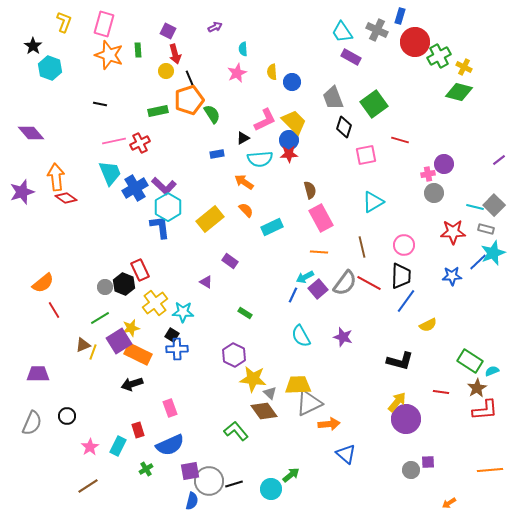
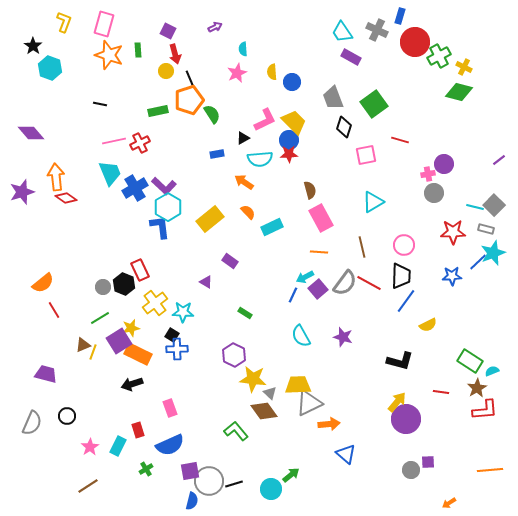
orange semicircle at (246, 210): moved 2 px right, 2 px down
gray circle at (105, 287): moved 2 px left
purple trapezoid at (38, 374): moved 8 px right; rotated 15 degrees clockwise
